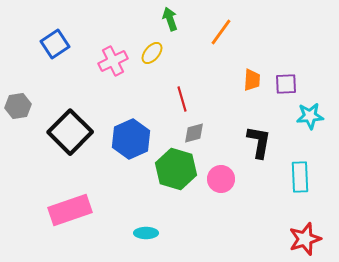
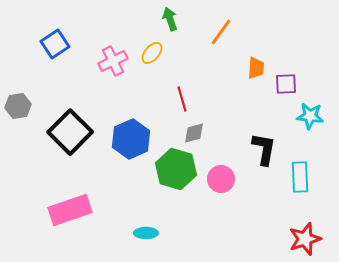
orange trapezoid: moved 4 px right, 12 px up
cyan star: rotated 12 degrees clockwise
black L-shape: moved 5 px right, 7 px down
